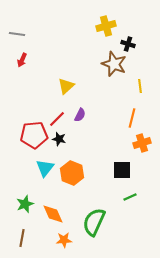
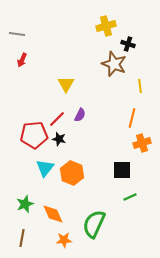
yellow triangle: moved 2 px up; rotated 18 degrees counterclockwise
green semicircle: moved 2 px down
